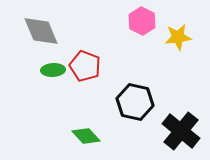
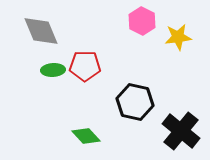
red pentagon: rotated 20 degrees counterclockwise
